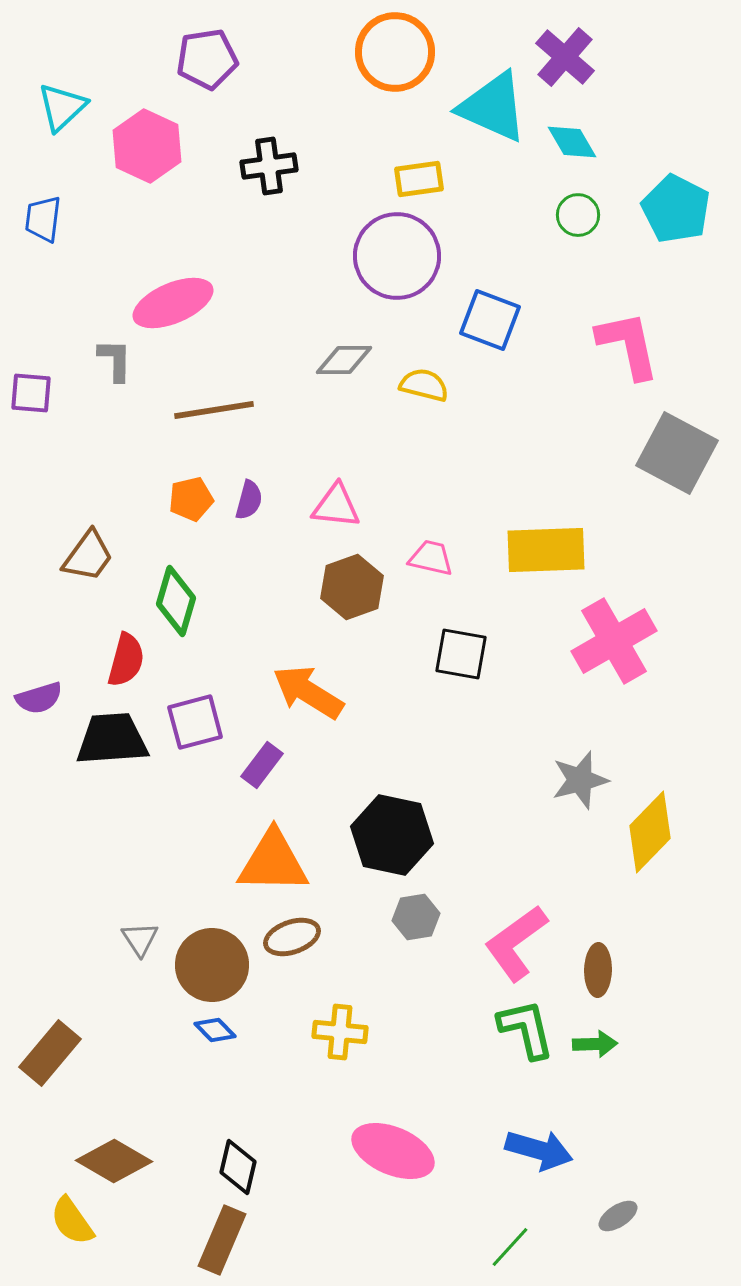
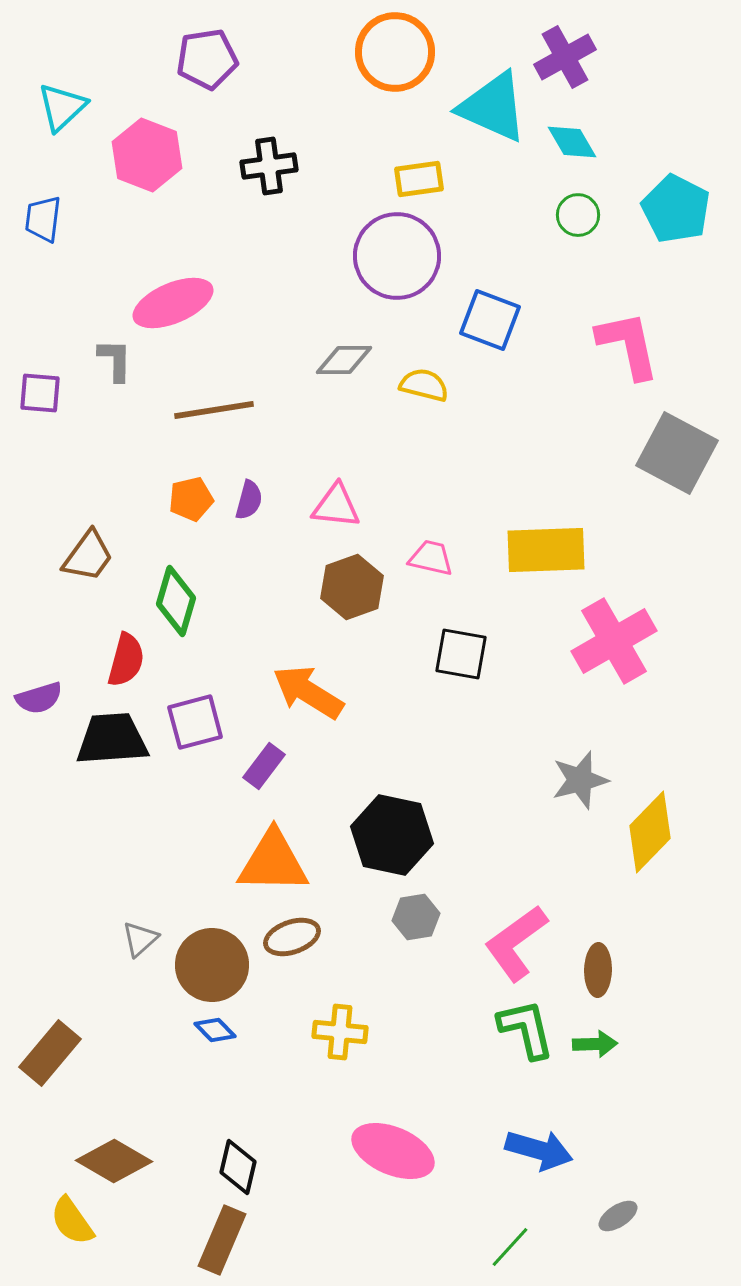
purple cross at (565, 57): rotated 20 degrees clockwise
pink hexagon at (147, 146): moved 9 px down; rotated 4 degrees counterclockwise
purple square at (31, 393): moved 9 px right
purple rectangle at (262, 765): moved 2 px right, 1 px down
gray triangle at (140, 939): rotated 21 degrees clockwise
